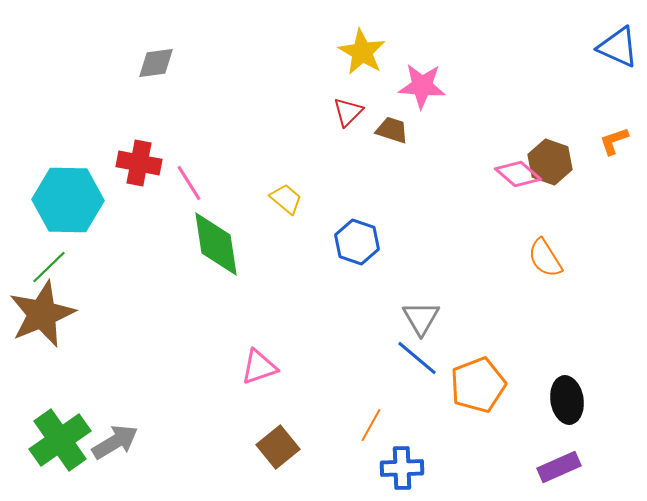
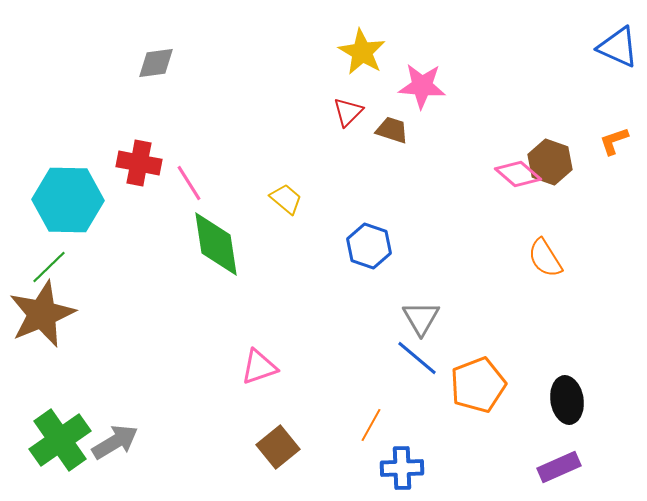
blue hexagon: moved 12 px right, 4 px down
